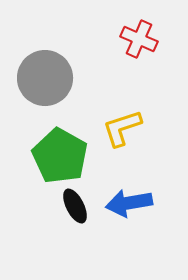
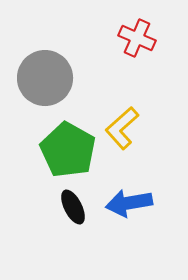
red cross: moved 2 px left, 1 px up
yellow L-shape: rotated 24 degrees counterclockwise
green pentagon: moved 8 px right, 6 px up
black ellipse: moved 2 px left, 1 px down
